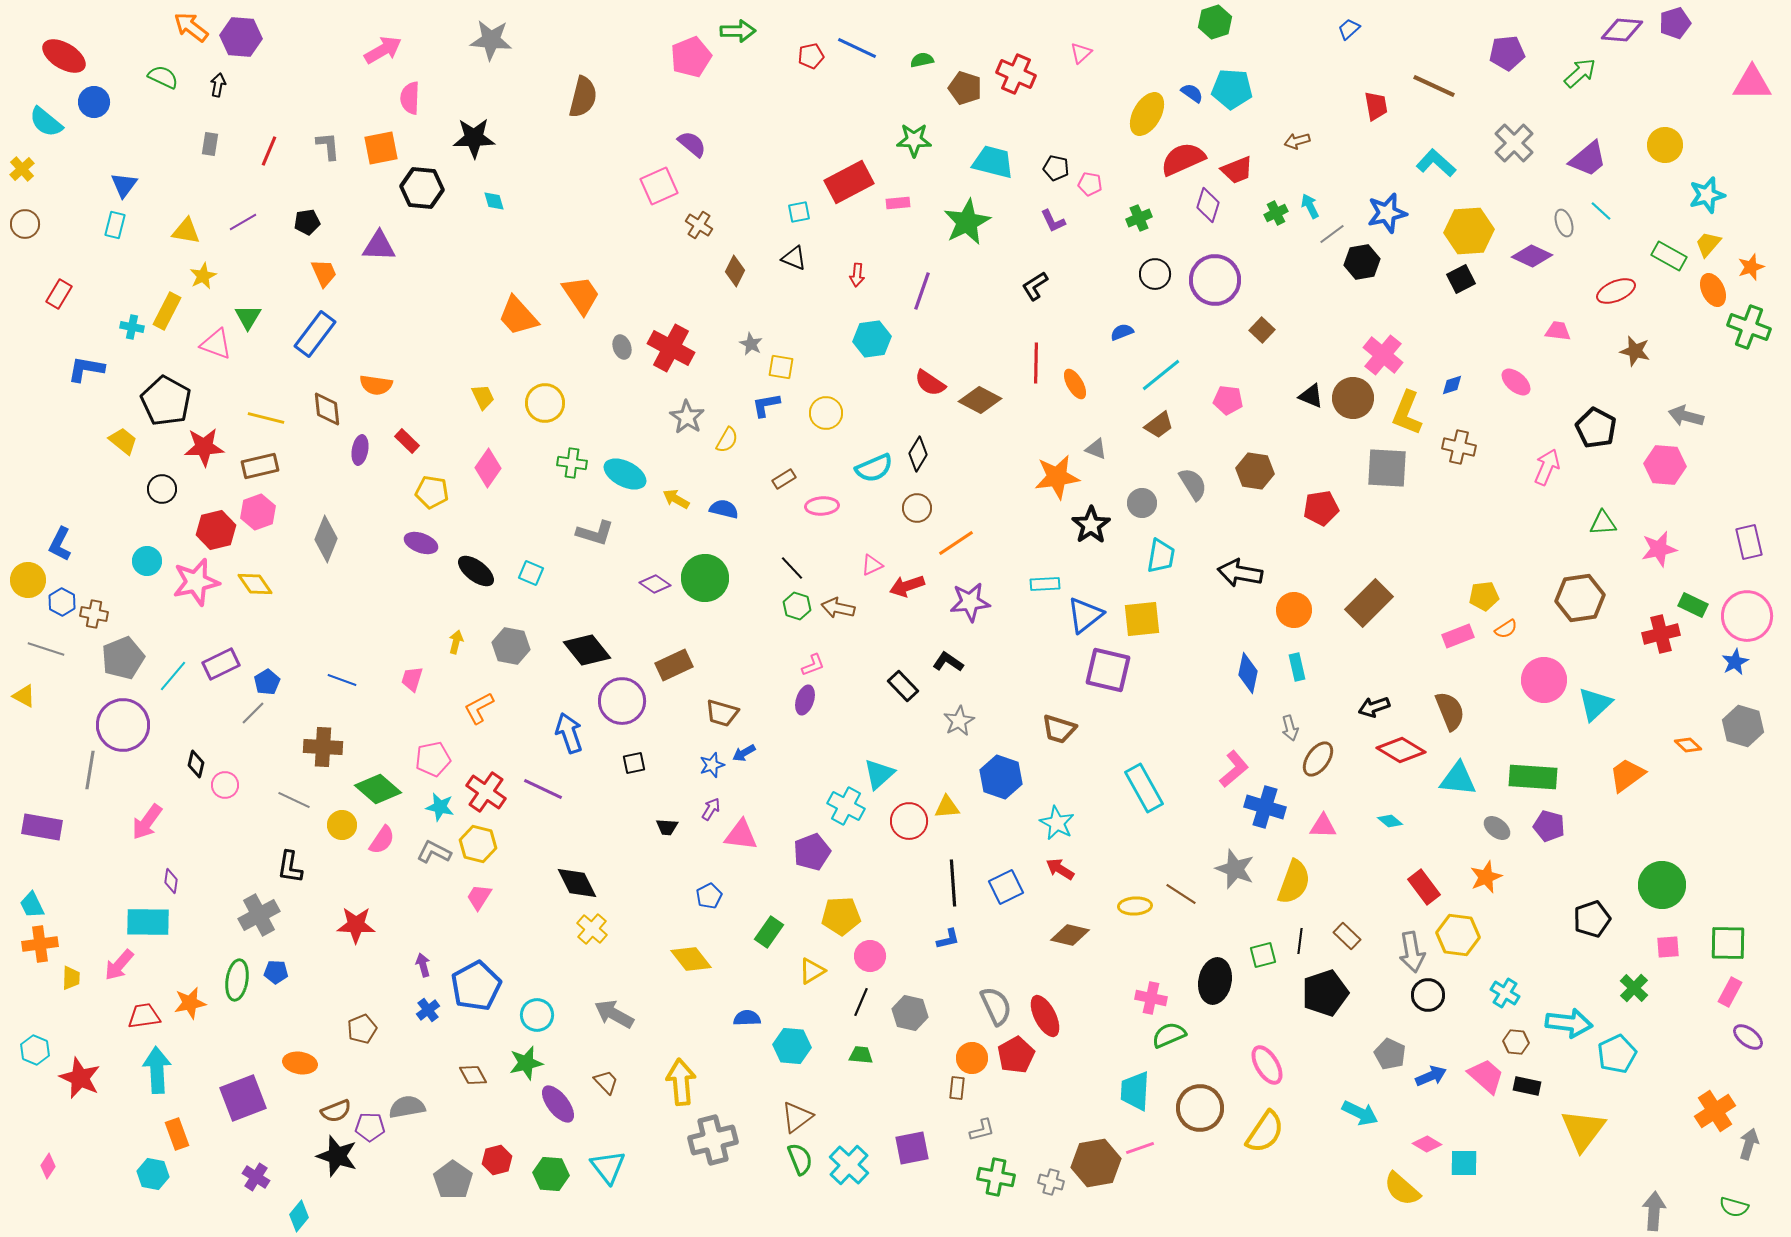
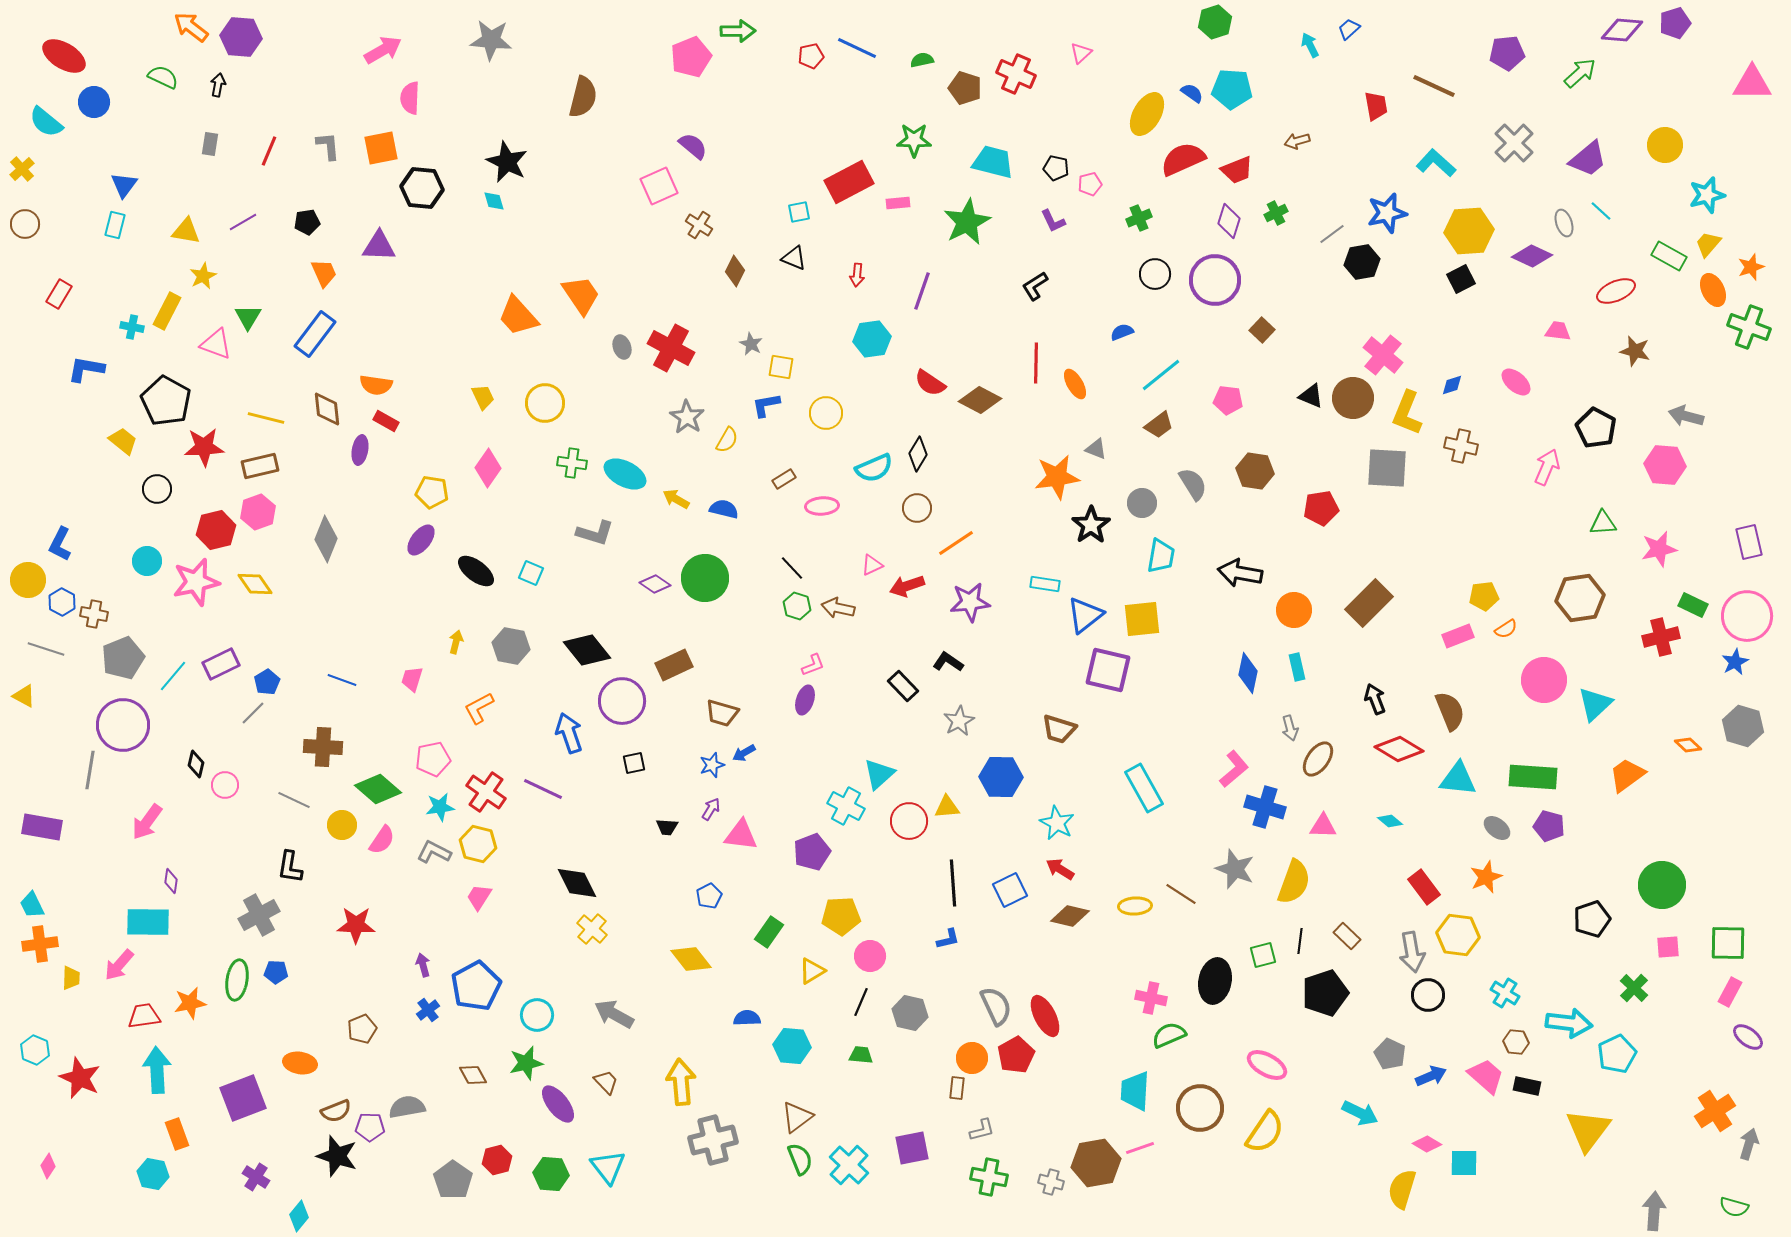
black star at (474, 138): moved 33 px right, 24 px down; rotated 27 degrees clockwise
purple semicircle at (692, 144): moved 1 px right, 2 px down
pink pentagon at (1090, 184): rotated 25 degrees counterclockwise
purple diamond at (1208, 205): moved 21 px right, 16 px down
cyan arrow at (1310, 206): moved 161 px up
red rectangle at (407, 441): moved 21 px left, 20 px up; rotated 15 degrees counterclockwise
brown cross at (1459, 447): moved 2 px right, 1 px up
black circle at (162, 489): moved 5 px left
purple ellipse at (421, 543): moved 3 px up; rotated 72 degrees counterclockwise
cyan rectangle at (1045, 584): rotated 12 degrees clockwise
red cross at (1661, 634): moved 3 px down
black arrow at (1374, 707): moved 1 px right, 8 px up; rotated 88 degrees clockwise
red diamond at (1401, 750): moved 2 px left, 1 px up
blue hexagon at (1001, 777): rotated 18 degrees counterclockwise
cyan star at (440, 807): rotated 20 degrees counterclockwise
blue square at (1006, 887): moved 4 px right, 3 px down
brown diamond at (1070, 935): moved 19 px up
pink ellipse at (1267, 1065): rotated 30 degrees counterclockwise
yellow triangle at (1583, 1130): moved 5 px right
green cross at (996, 1177): moved 7 px left
yellow semicircle at (1402, 1189): rotated 66 degrees clockwise
